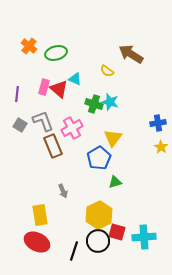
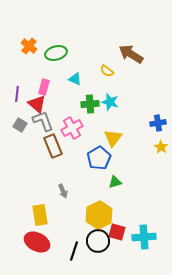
red triangle: moved 22 px left, 15 px down
green cross: moved 4 px left; rotated 24 degrees counterclockwise
